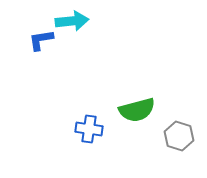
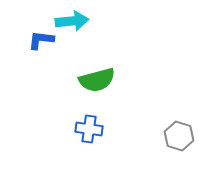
blue L-shape: rotated 16 degrees clockwise
green semicircle: moved 40 px left, 30 px up
